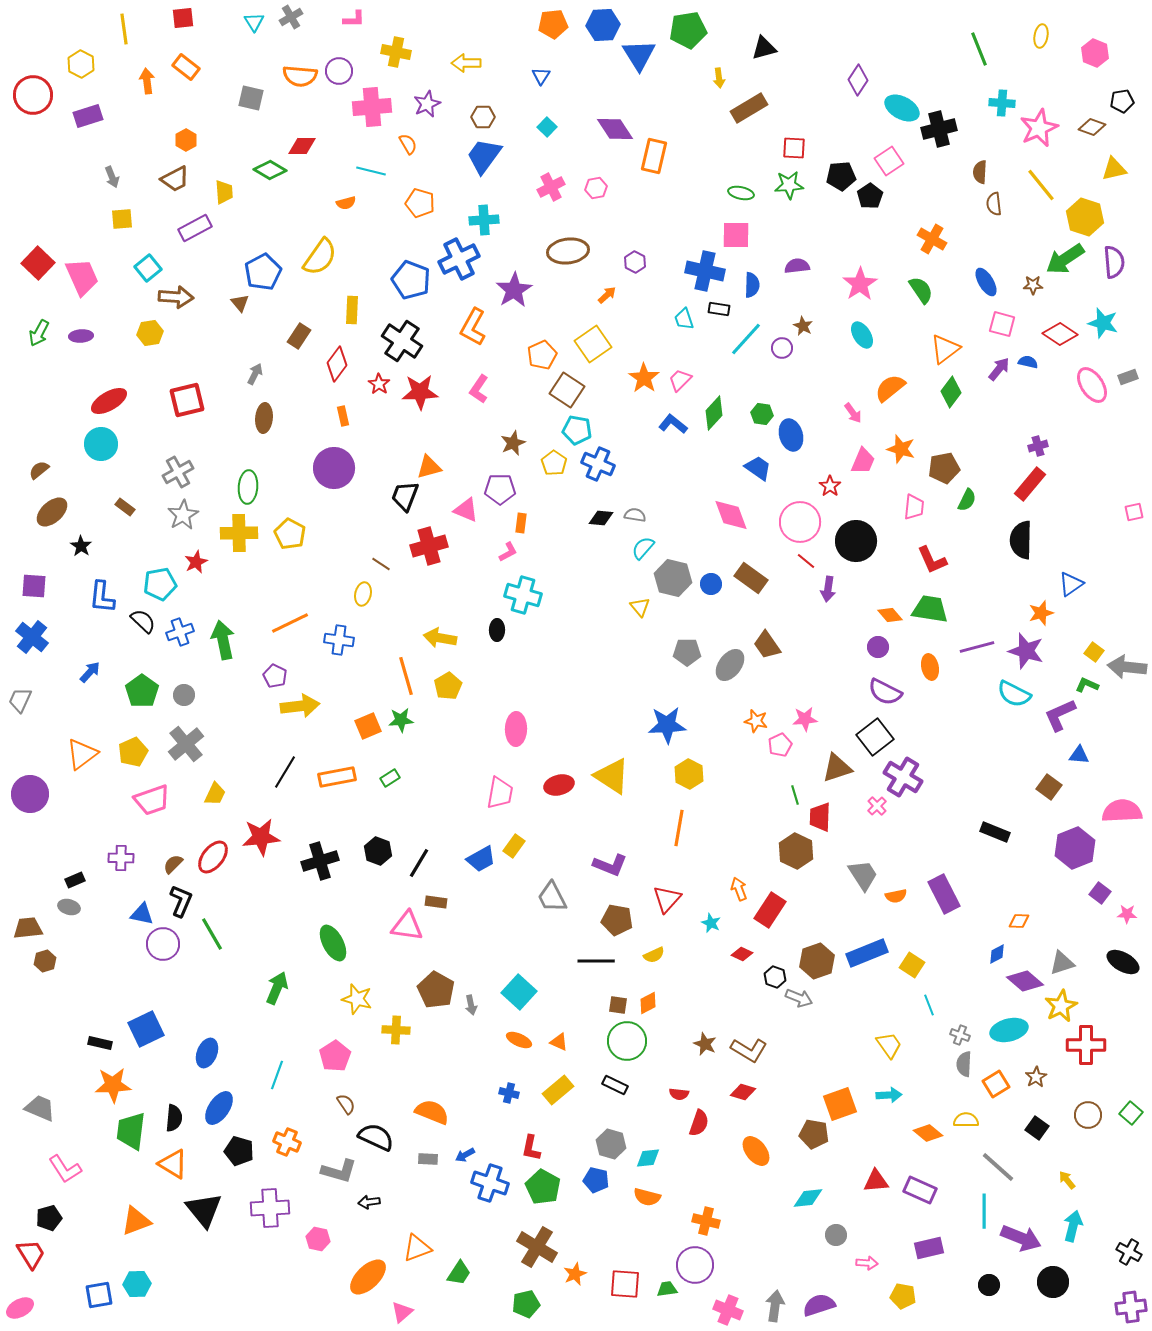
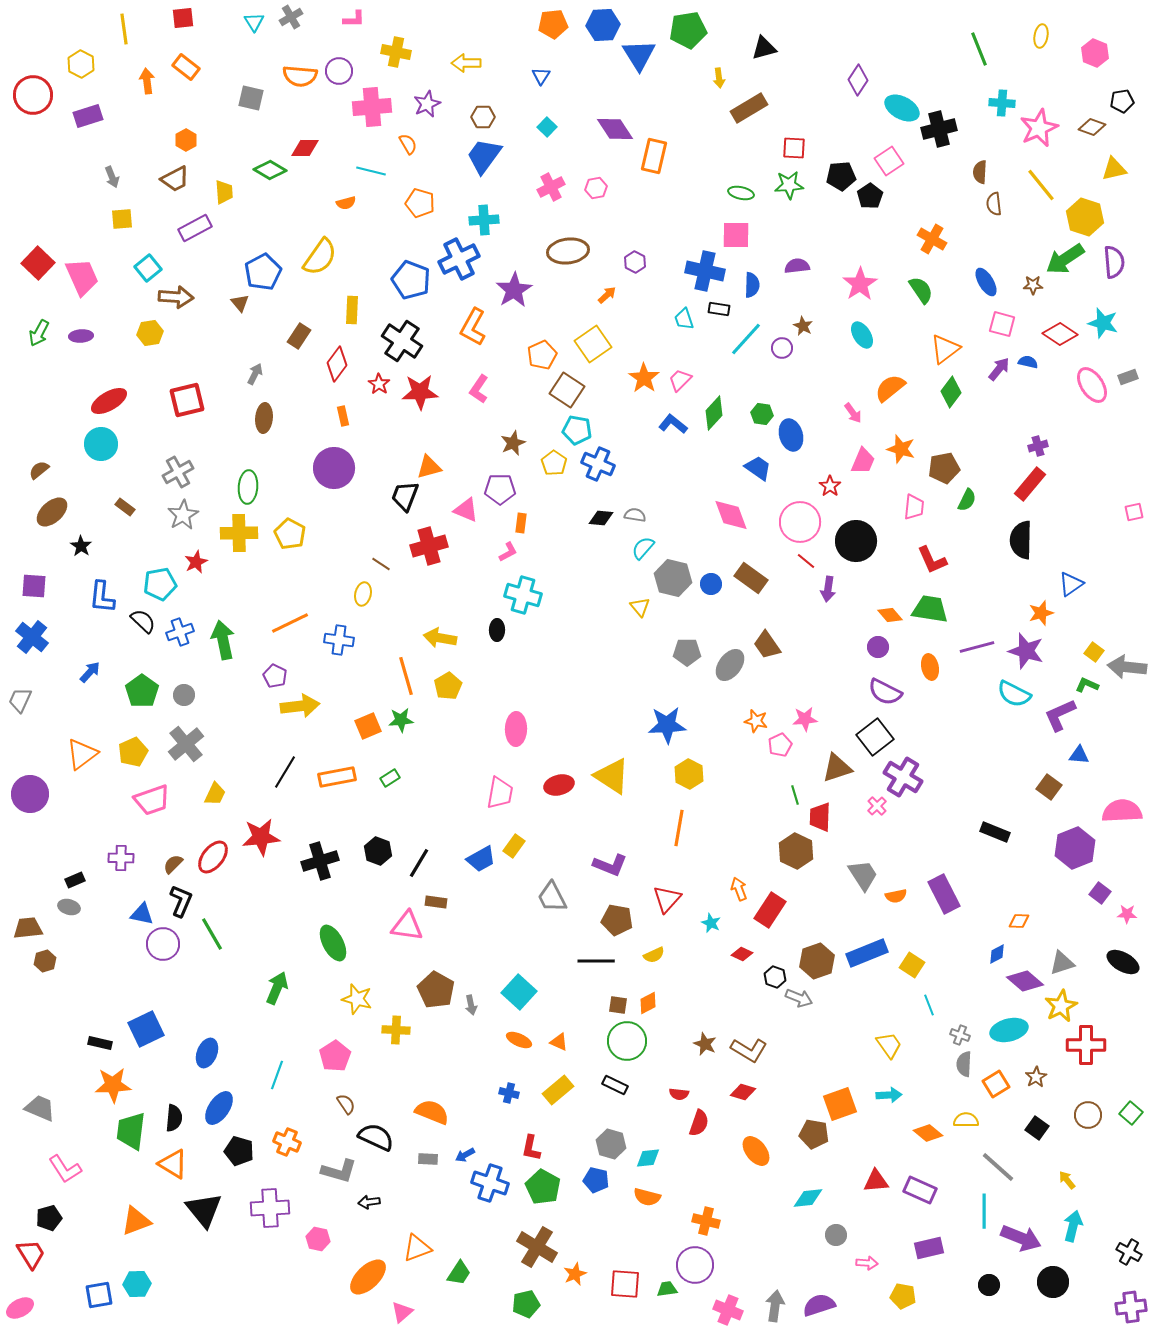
red diamond at (302, 146): moved 3 px right, 2 px down
